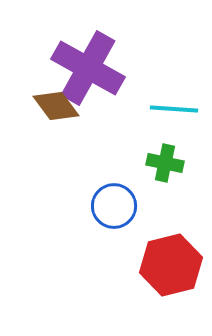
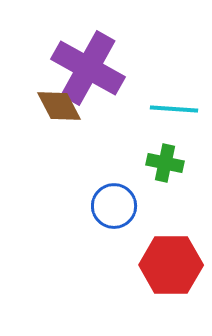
brown diamond: moved 3 px right; rotated 9 degrees clockwise
red hexagon: rotated 14 degrees clockwise
